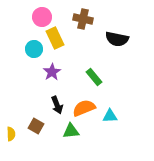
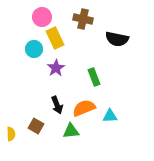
purple star: moved 4 px right, 4 px up
green rectangle: rotated 18 degrees clockwise
